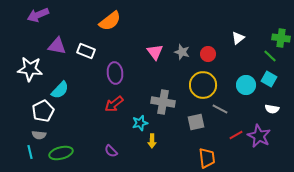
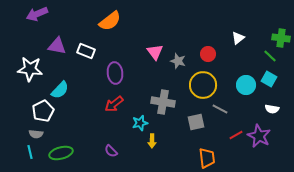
purple arrow: moved 1 px left, 1 px up
gray star: moved 4 px left, 9 px down
gray semicircle: moved 3 px left, 1 px up
